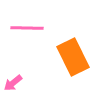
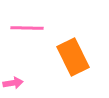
pink arrow: rotated 150 degrees counterclockwise
